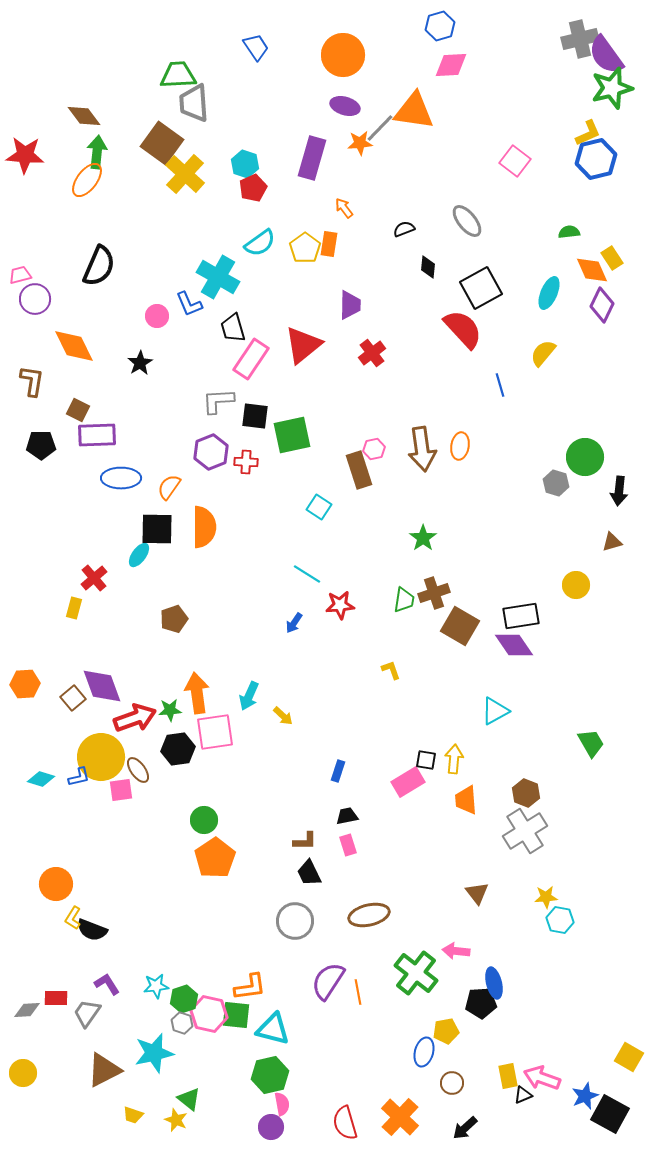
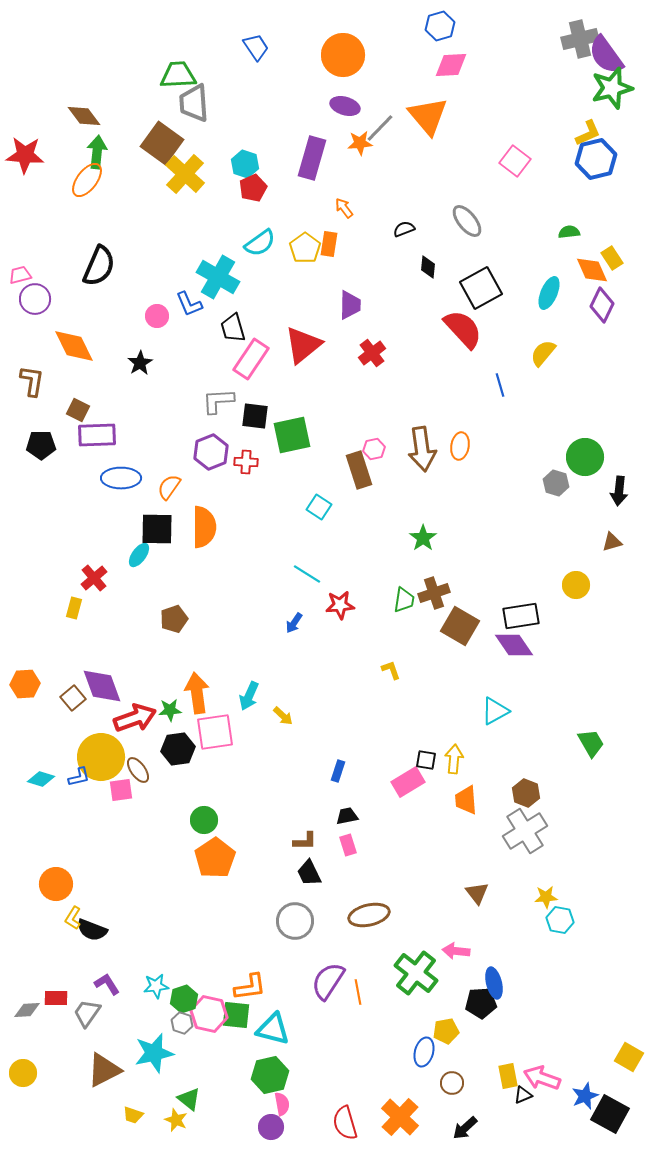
orange triangle at (414, 111): moved 14 px right, 5 px down; rotated 42 degrees clockwise
